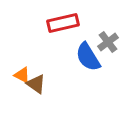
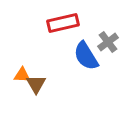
blue semicircle: moved 2 px left, 1 px up
orange triangle: rotated 24 degrees counterclockwise
brown triangle: rotated 25 degrees clockwise
